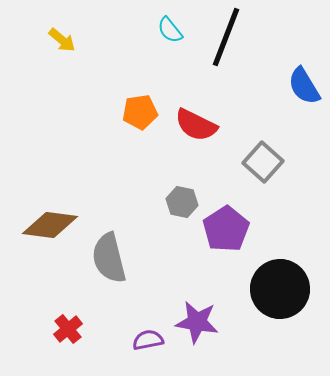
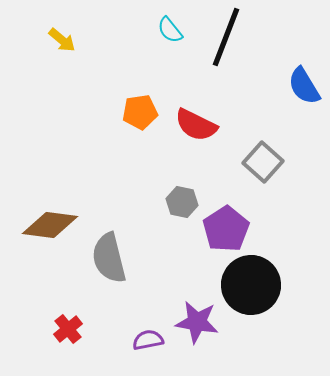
black circle: moved 29 px left, 4 px up
